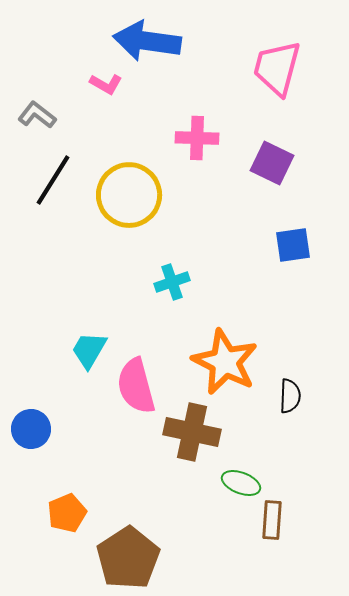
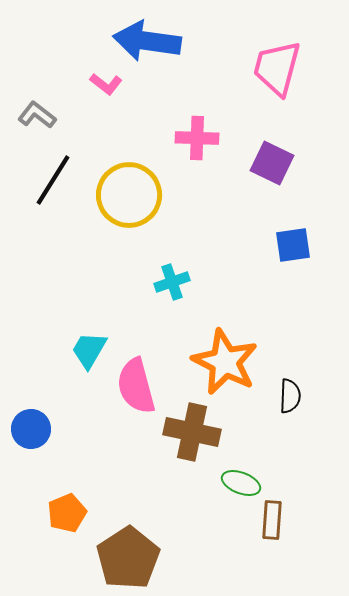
pink L-shape: rotated 8 degrees clockwise
